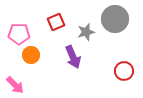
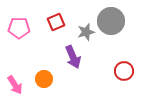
gray circle: moved 4 px left, 2 px down
pink pentagon: moved 6 px up
orange circle: moved 13 px right, 24 px down
pink arrow: rotated 12 degrees clockwise
